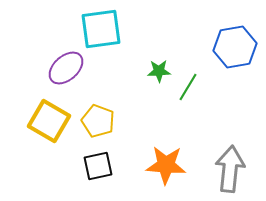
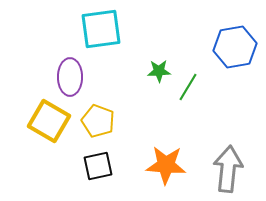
purple ellipse: moved 4 px right, 9 px down; rotated 48 degrees counterclockwise
gray arrow: moved 2 px left
